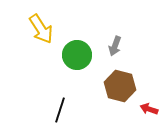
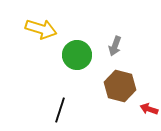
yellow arrow: rotated 40 degrees counterclockwise
